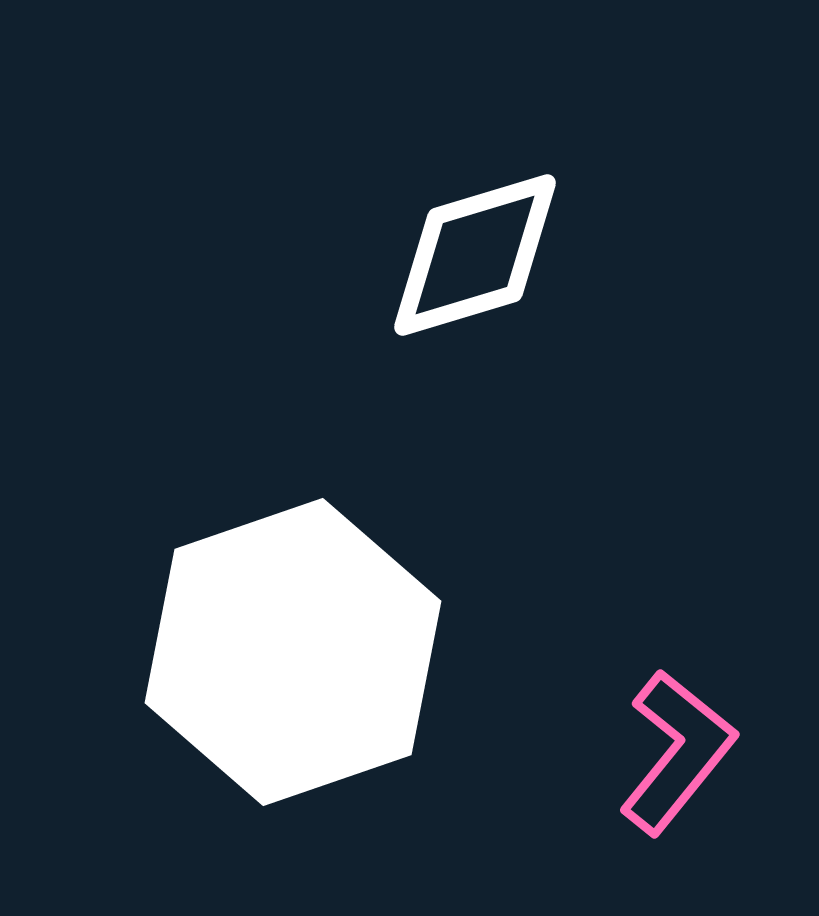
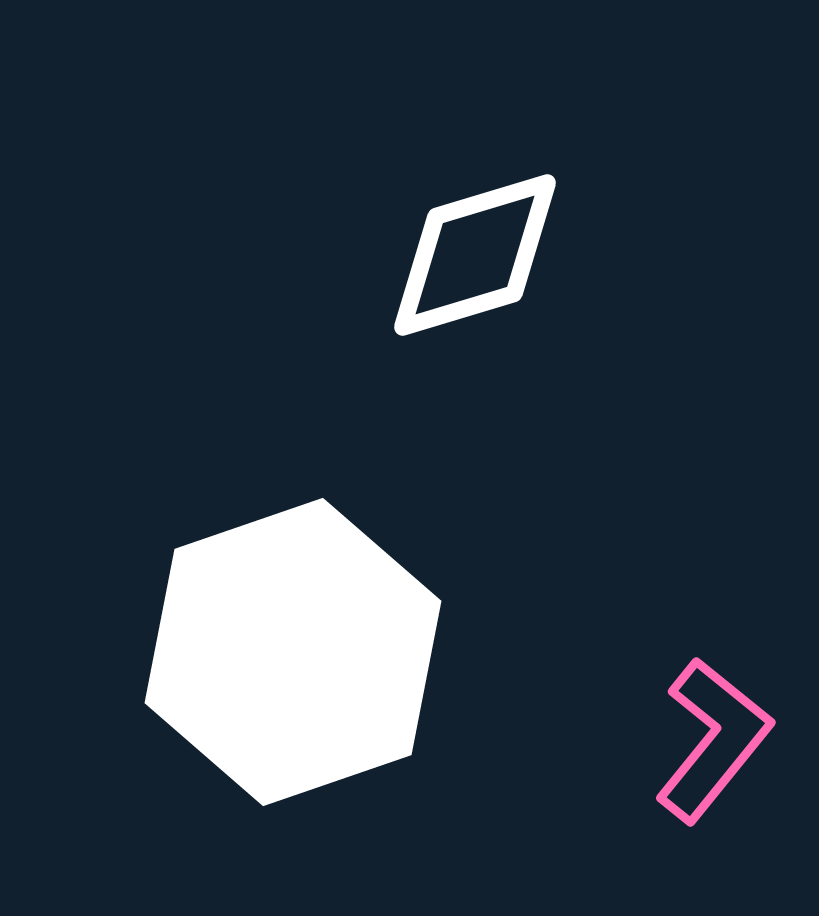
pink L-shape: moved 36 px right, 12 px up
